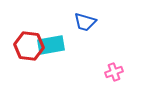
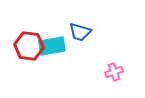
blue trapezoid: moved 5 px left, 10 px down
cyan rectangle: moved 1 px right, 1 px down
